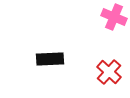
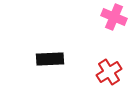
red cross: rotated 15 degrees clockwise
